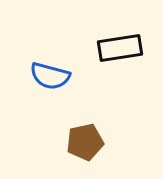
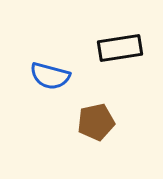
brown pentagon: moved 11 px right, 20 px up
